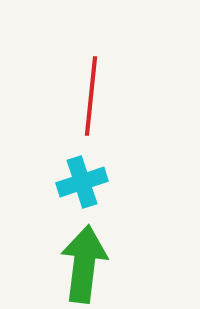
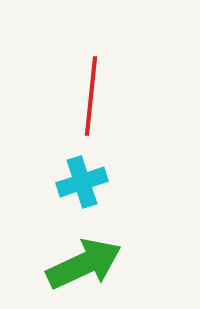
green arrow: rotated 58 degrees clockwise
